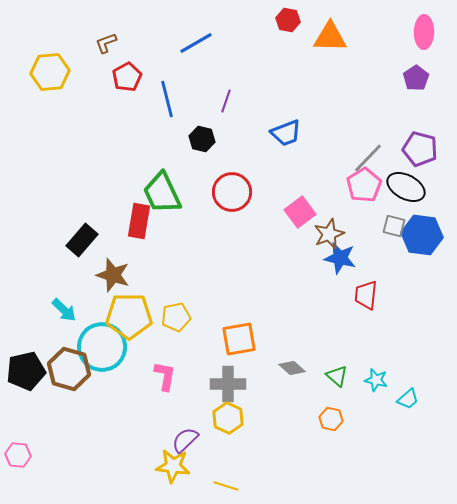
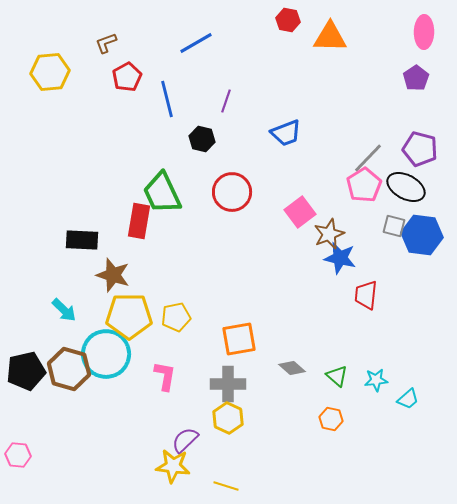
black rectangle at (82, 240): rotated 52 degrees clockwise
cyan circle at (102, 347): moved 4 px right, 7 px down
cyan star at (376, 380): rotated 20 degrees counterclockwise
